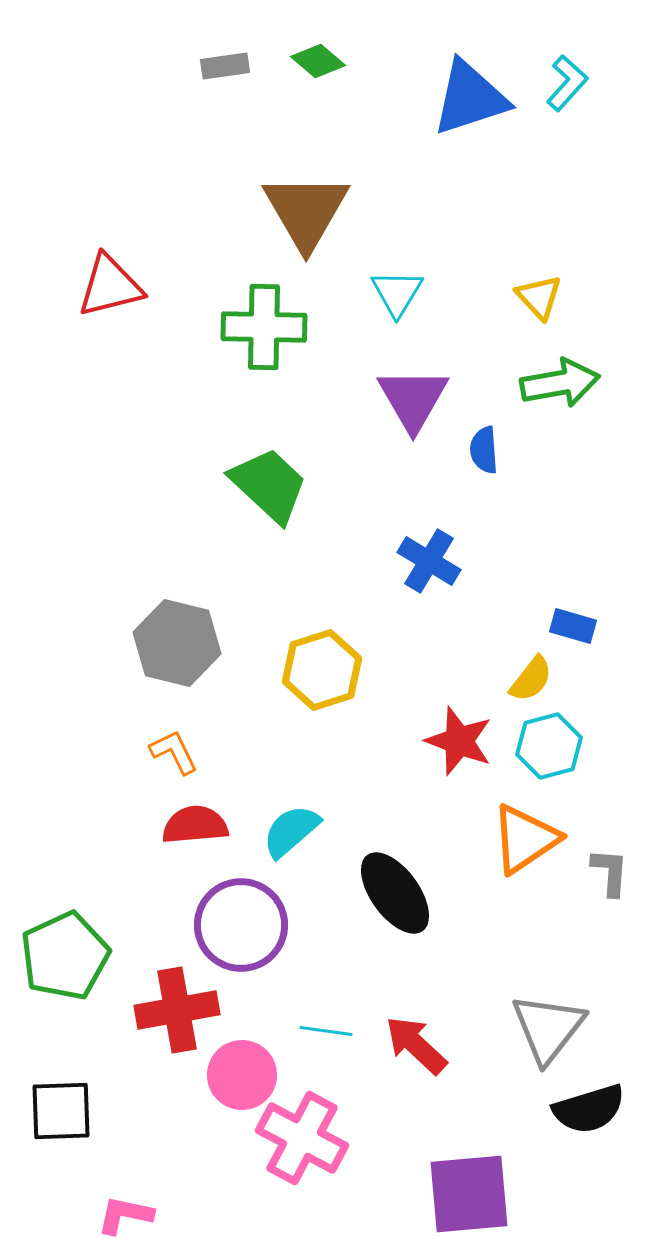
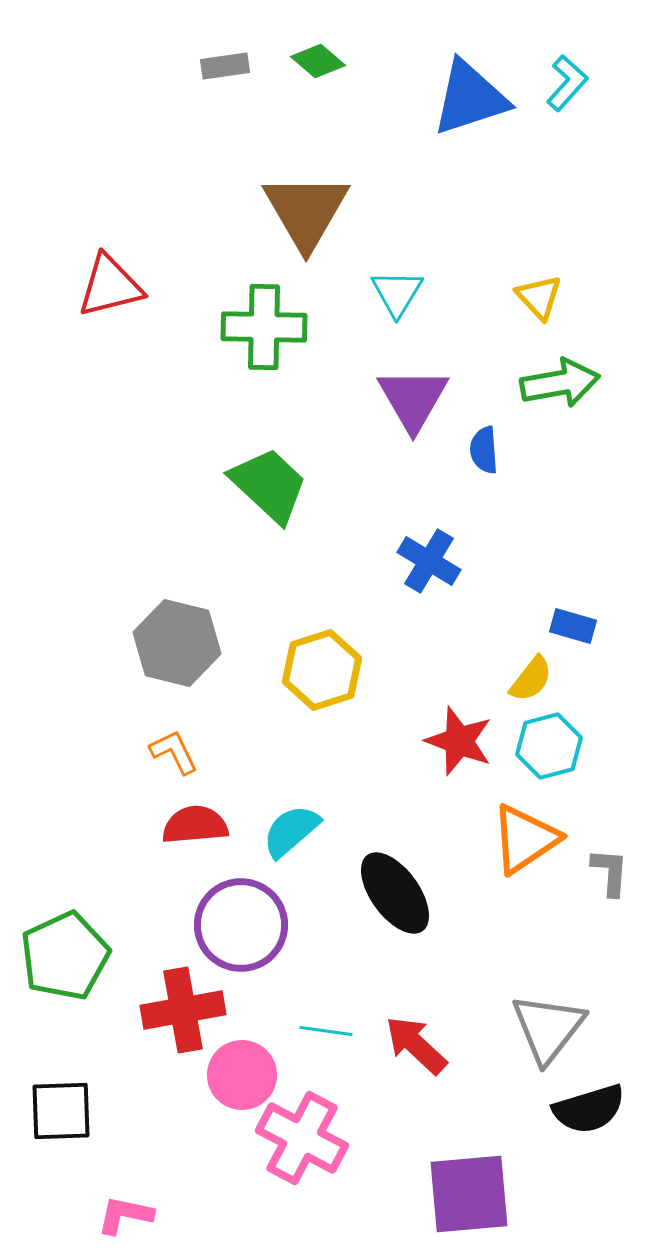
red cross: moved 6 px right
